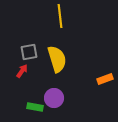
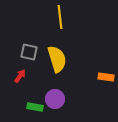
yellow line: moved 1 px down
gray square: rotated 24 degrees clockwise
red arrow: moved 2 px left, 5 px down
orange rectangle: moved 1 px right, 2 px up; rotated 28 degrees clockwise
purple circle: moved 1 px right, 1 px down
